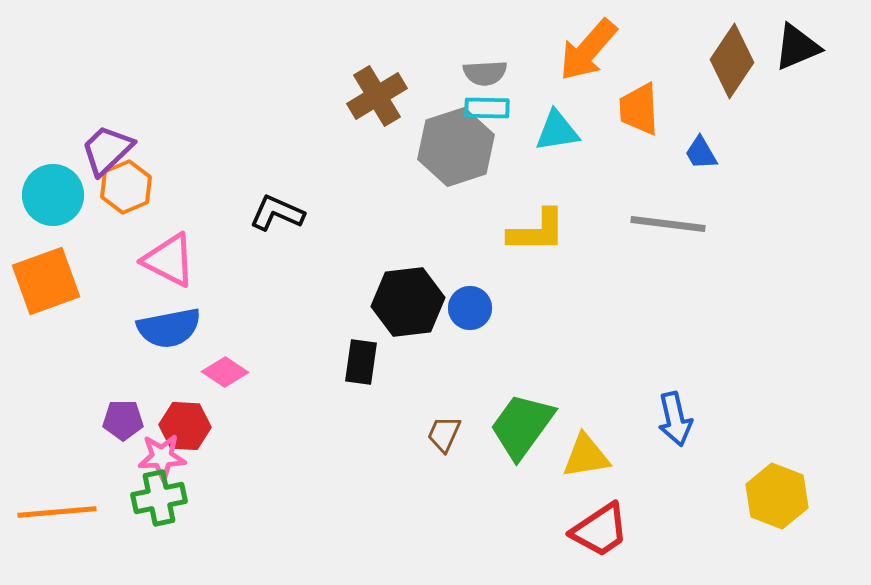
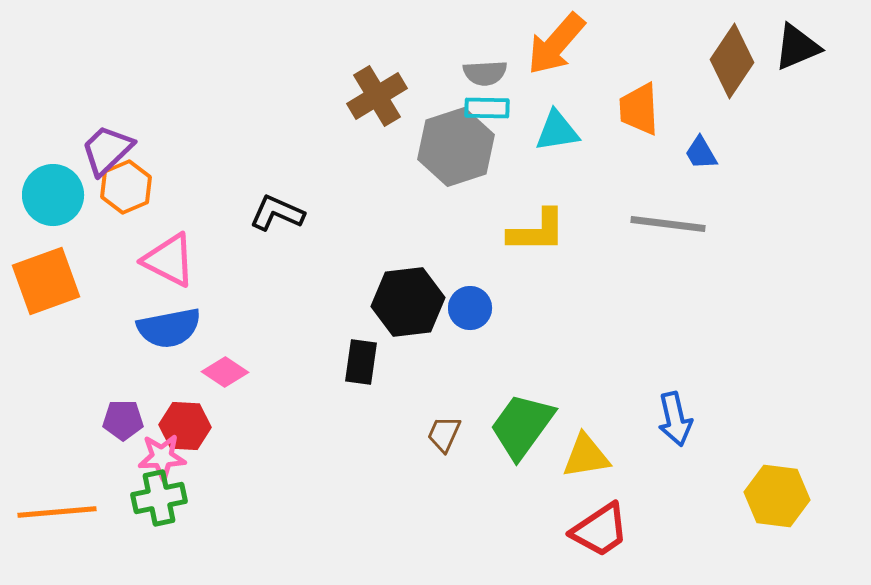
orange arrow: moved 32 px left, 6 px up
yellow hexagon: rotated 14 degrees counterclockwise
